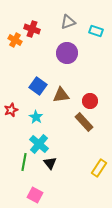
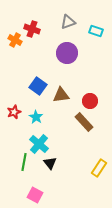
red star: moved 3 px right, 2 px down
